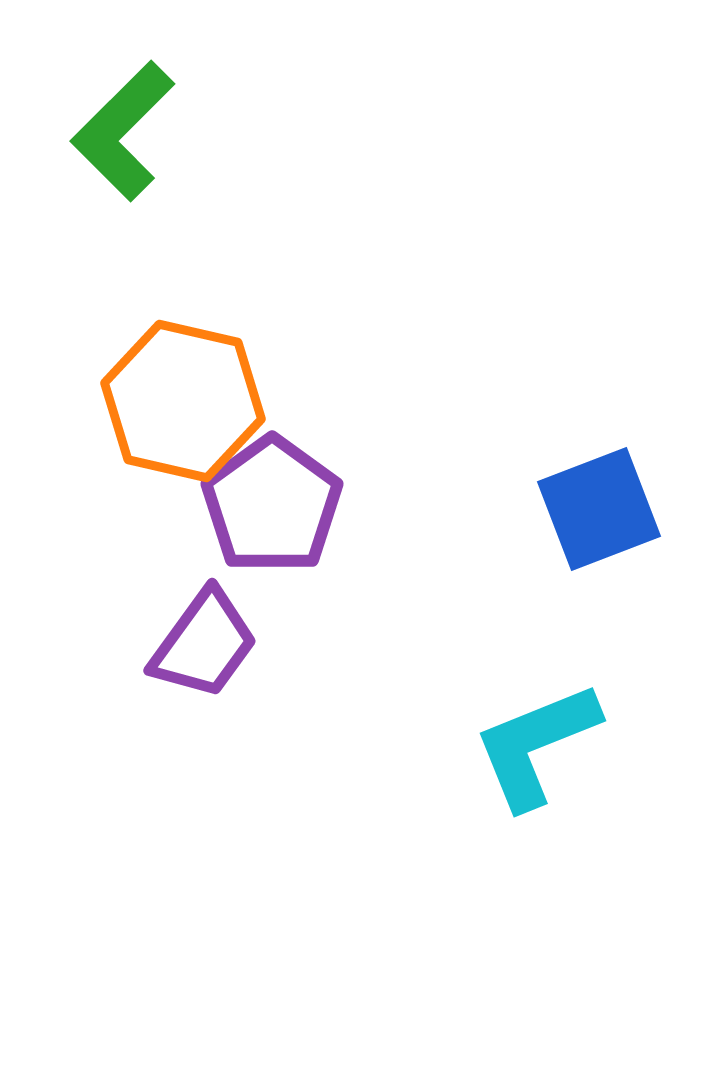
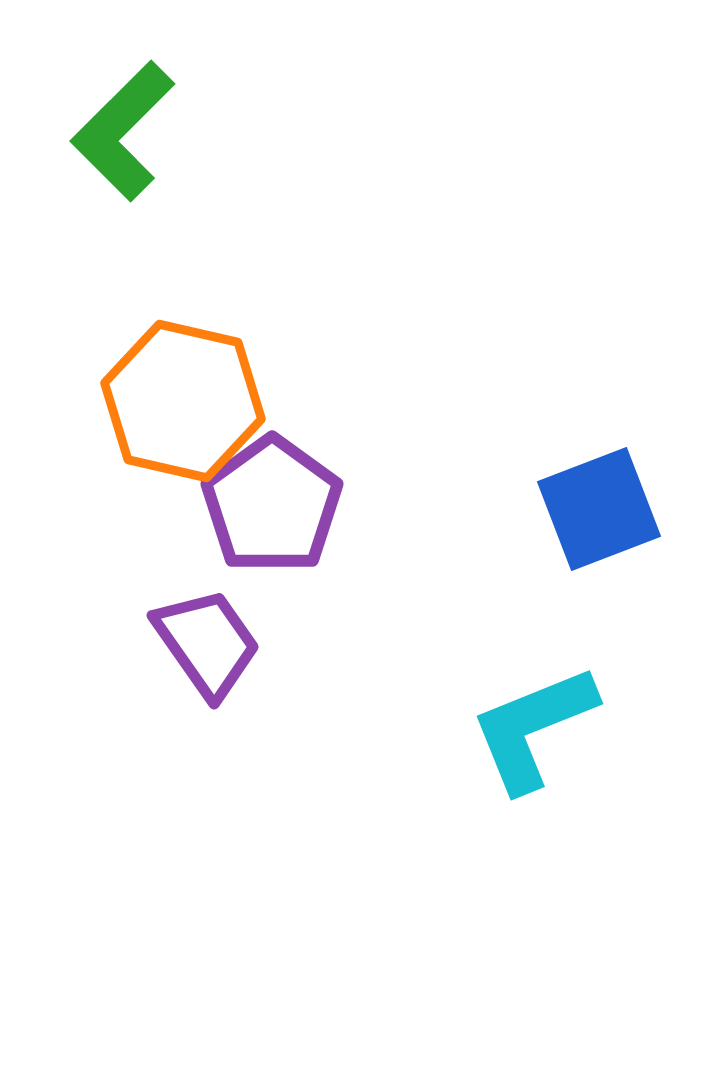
purple trapezoid: moved 3 px right, 1 px up; rotated 71 degrees counterclockwise
cyan L-shape: moved 3 px left, 17 px up
